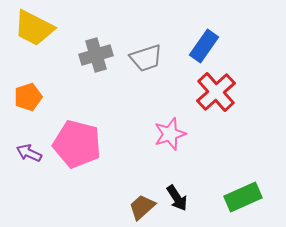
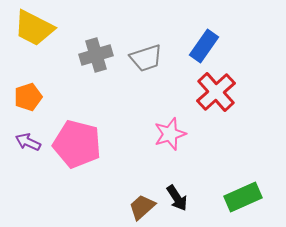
purple arrow: moved 1 px left, 11 px up
